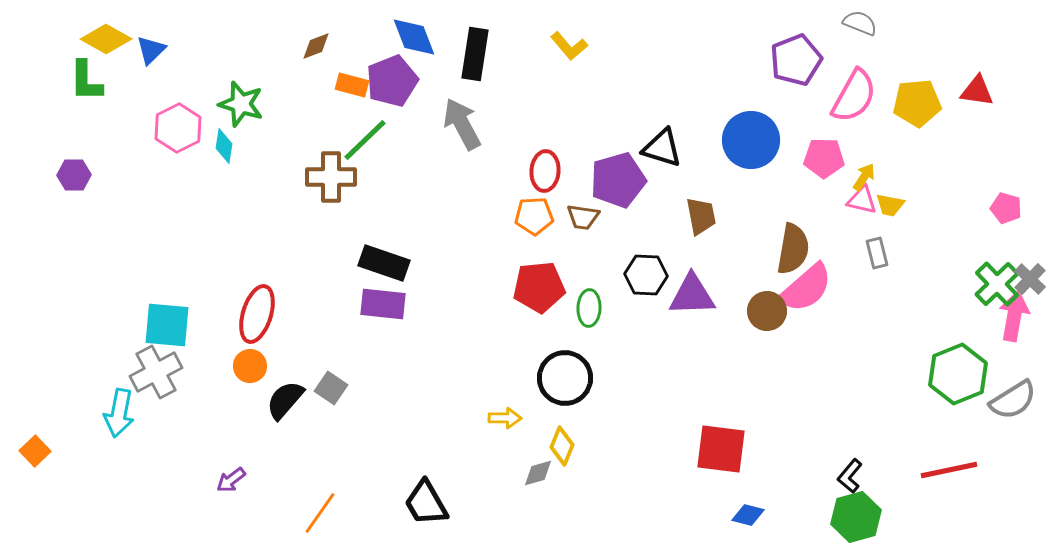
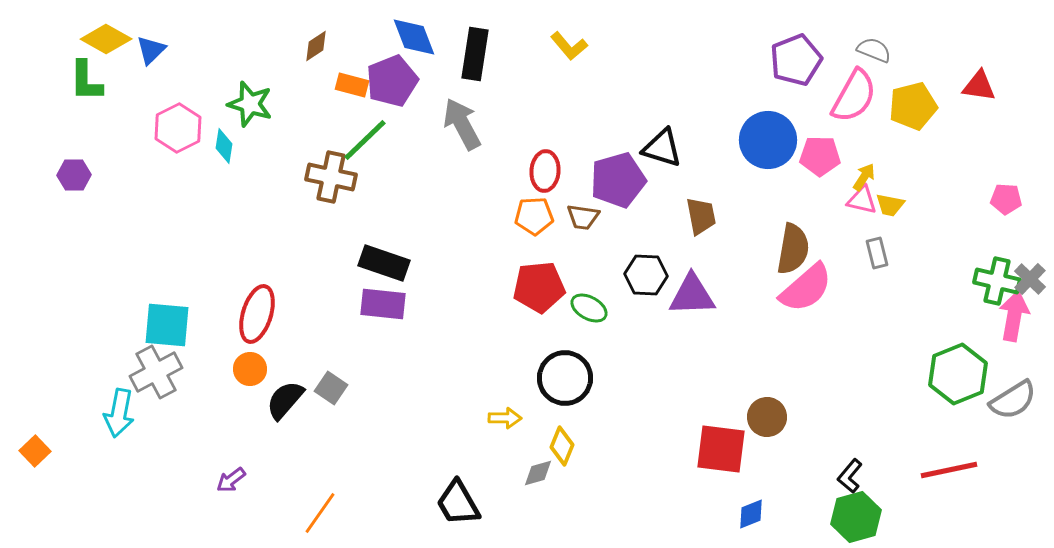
gray semicircle at (860, 23): moved 14 px right, 27 px down
brown diamond at (316, 46): rotated 12 degrees counterclockwise
red triangle at (977, 91): moved 2 px right, 5 px up
yellow pentagon at (917, 103): moved 4 px left, 3 px down; rotated 9 degrees counterclockwise
green star at (241, 104): moved 9 px right
blue circle at (751, 140): moved 17 px right
pink pentagon at (824, 158): moved 4 px left, 2 px up
brown cross at (331, 177): rotated 12 degrees clockwise
pink pentagon at (1006, 208): moved 9 px up; rotated 12 degrees counterclockwise
green cross at (997, 284): moved 3 px up; rotated 33 degrees counterclockwise
green ellipse at (589, 308): rotated 63 degrees counterclockwise
brown circle at (767, 311): moved 106 px down
orange circle at (250, 366): moved 3 px down
black trapezoid at (426, 503): moved 32 px right
blue diamond at (748, 515): moved 3 px right, 1 px up; rotated 36 degrees counterclockwise
